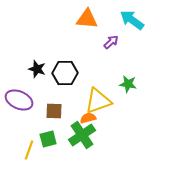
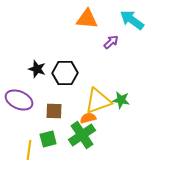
green star: moved 7 px left, 16 px down
yellow line: rotated 12 degrees counterclockwise
